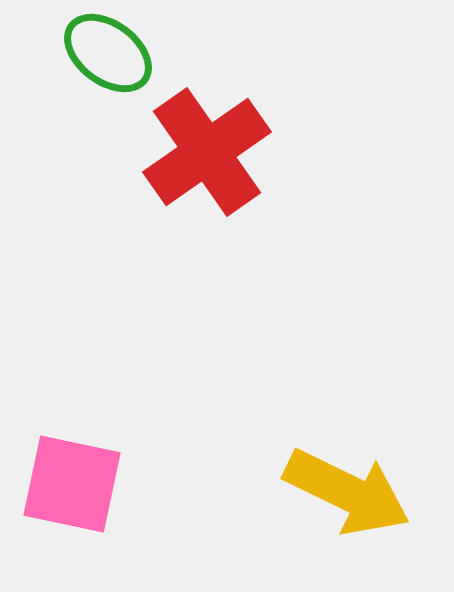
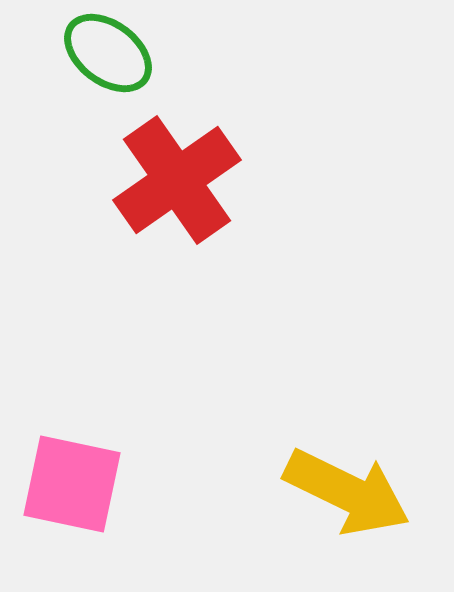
red cross: moved 30 px left, 28 px down
